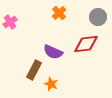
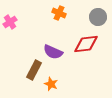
orange cross: rotated 24 degrees counterclockwise
